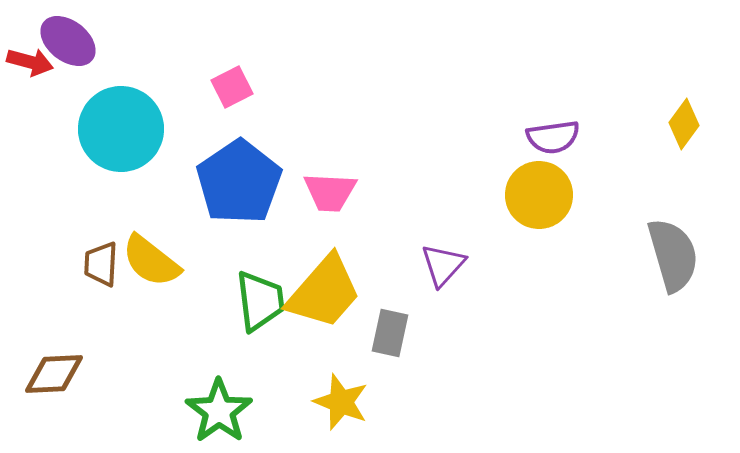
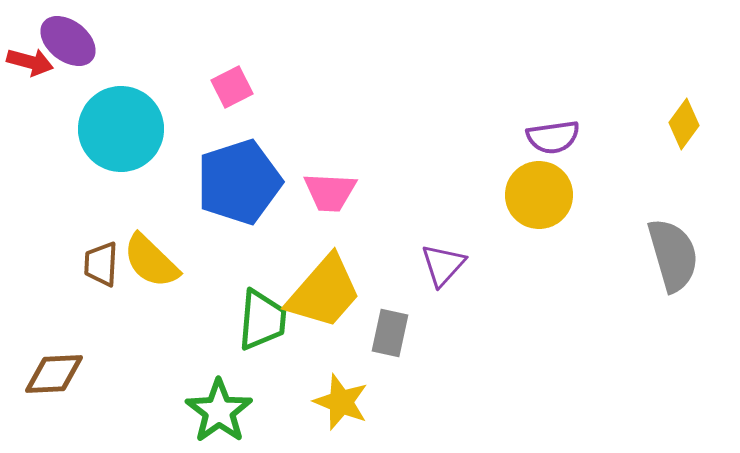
blue pentagon: rotated 16 degrees clockwise
yellow semicircle: rotated 6 degrees clockwise
green trapezoid: moved 2 px right, 19 px down; rotated 12 degrees clockwise
